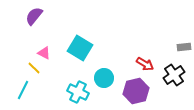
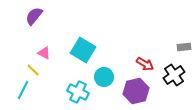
cyan square: moved 3 px right, 2 px down
yellow line: moved 1 px left, 2 px down
cyan circle: moved 1 px up
